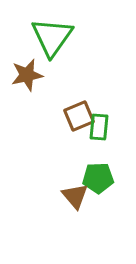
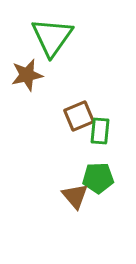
green rectangle: moved 1 px right, 4 px down
